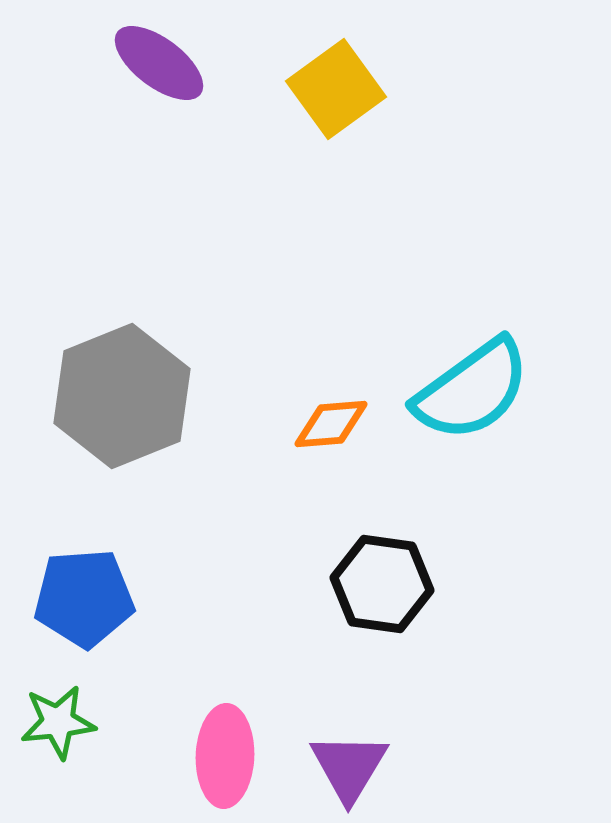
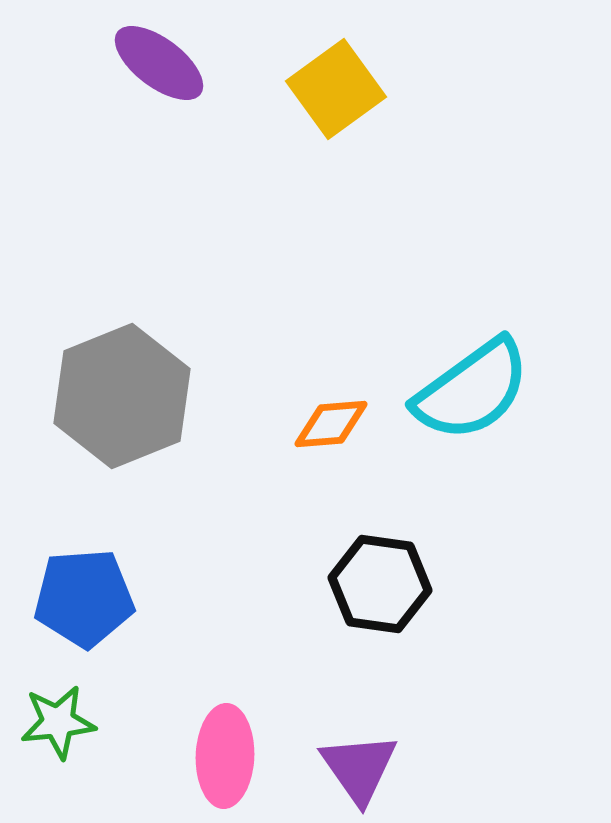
black hexagon: moved 2 px left
purple triangle: moved 10 px right, 1 px down; rotated 6 degrees counterclockwise
